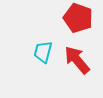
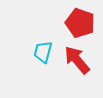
red pentagon: moved 2 px right, 5 px down
